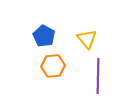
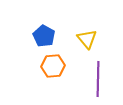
purple line: moved 3 px down
